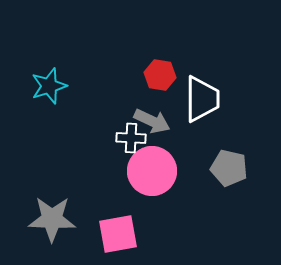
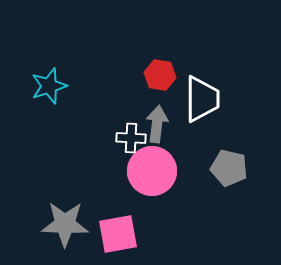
gray arrow: moved 5 px right, 3 px down; rotated 108 degrees counterclockwise
gray star: moved 13 px right, 5 px down
